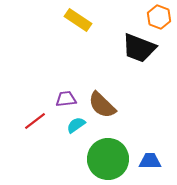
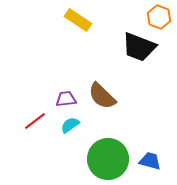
black trapezoid: moved 1 px up
brown semicircle: moved 9 px up
cyan semicircle: moved 6 px left
blue trapezoid: rotated 15 degrees clockwise
